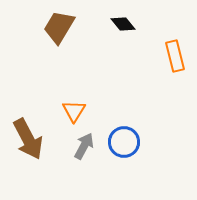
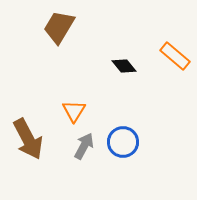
black diamond: moved 1 px right, 42 px down
orange rectangle: rotated 36 degrees counterclockwise
blue circle: moved 1 px left
